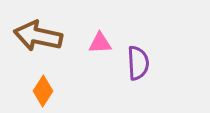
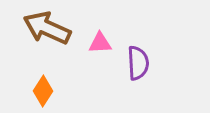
brown arrow: moved 9 px right, 8 px up; rotated 12 degrees clockwise
